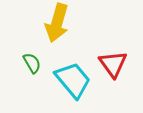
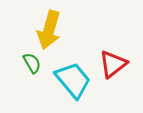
yellow arrow: moved 8 px left, 7 px down
red triangle: rotated 28 degrees clockwise
